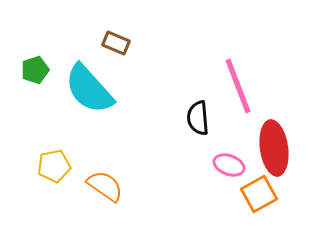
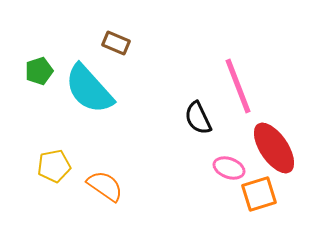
green pentagon: moved 4 px right, 1 px down
black semicircle: rotated 20 degrees counterclockwise
red ellipse: rotated 26 degrees counterclockwise
pink ellipse: moved 3 px down
orange square: rotated 12 degrees clockwise
